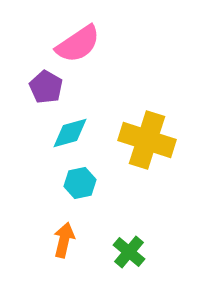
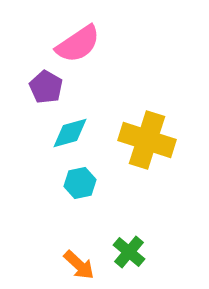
orange arrow: moved 15 px right, 25 px down; rotated 120 degrees clockwise
